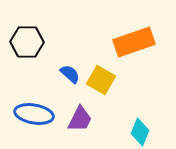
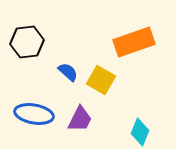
black hexagon: rotated 8 degrees counterclockwise
blue semicircle: moved 2 px left, 2 px up
